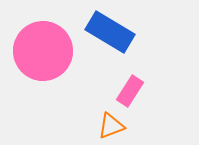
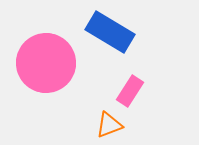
pink circle: moved 3 px right, 12 px down
orange triangle: moved 2 px left, 1 px up
